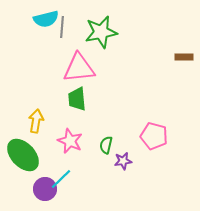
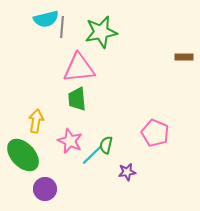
pink pentagon: moved 1 px right, 3 px up; rotated 8 degrees clockwise
purple star: moved 4 px right, 11 px down
cyan line: moved 31 px right, 24 px up
